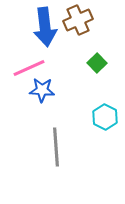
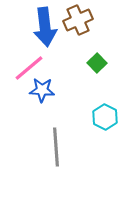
pink line: rotated 16 degrees counterclockwise
